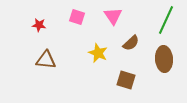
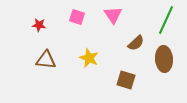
pink triangle: moved 1 px up
brown semicircle: moved 5 px right
yellow star: moved 9 px left, 5 px down
